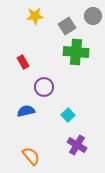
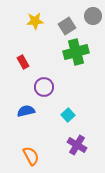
yellow star: moved 5 px down
green cross: rotated 20 degrees counterclockwise
orange semicircle: rotated 12 degrees clockwise
